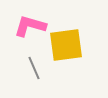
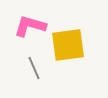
yellow square: moved 2 px right
